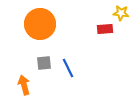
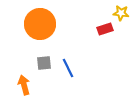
red rectangle: rotated 14 degrees counterclockwise
